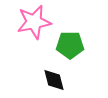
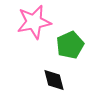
green pentagon: rotated 24 degrees counterclockwise
